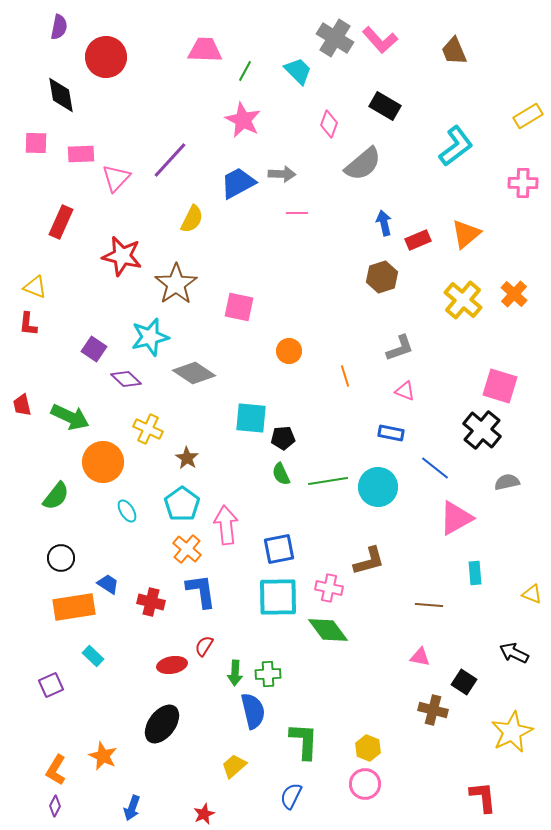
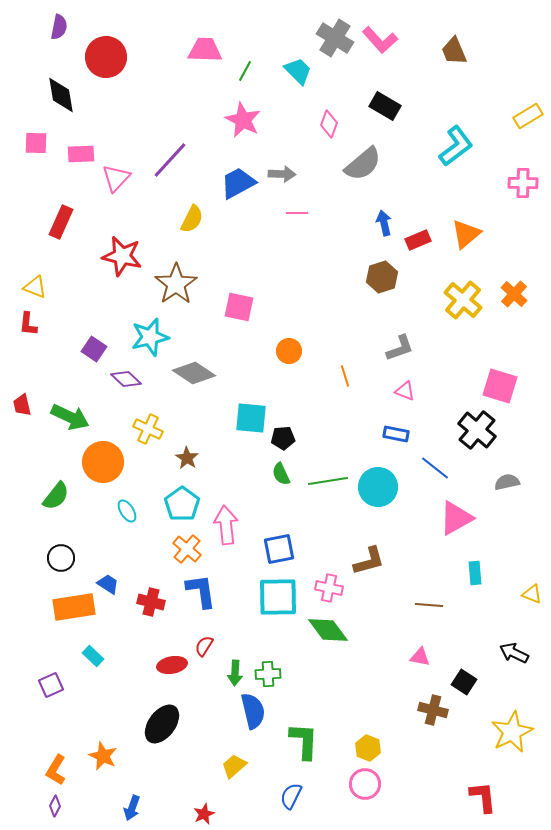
black cross at (482, 430): moved 5 px left
blue rectangle at (391, 433): moved 5 px right, 1 px down
